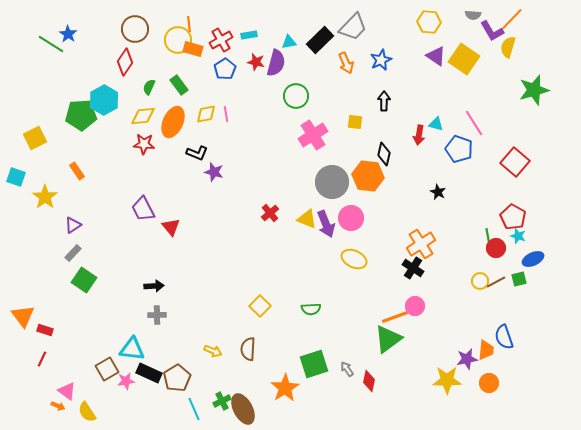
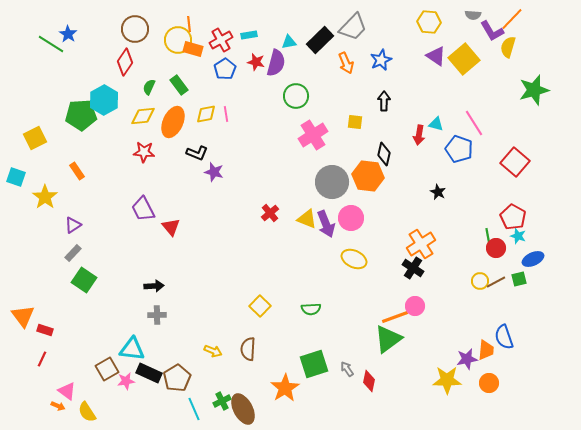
yellow square at (464, 59): rotated 16 degrees clockwise
red star at (144, 144): moved 8 px down
